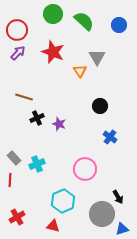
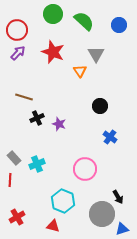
gray triangle: moved 1 px left, 3 px up
cyan hexagon: rotated 15 degrees counterclockwise
